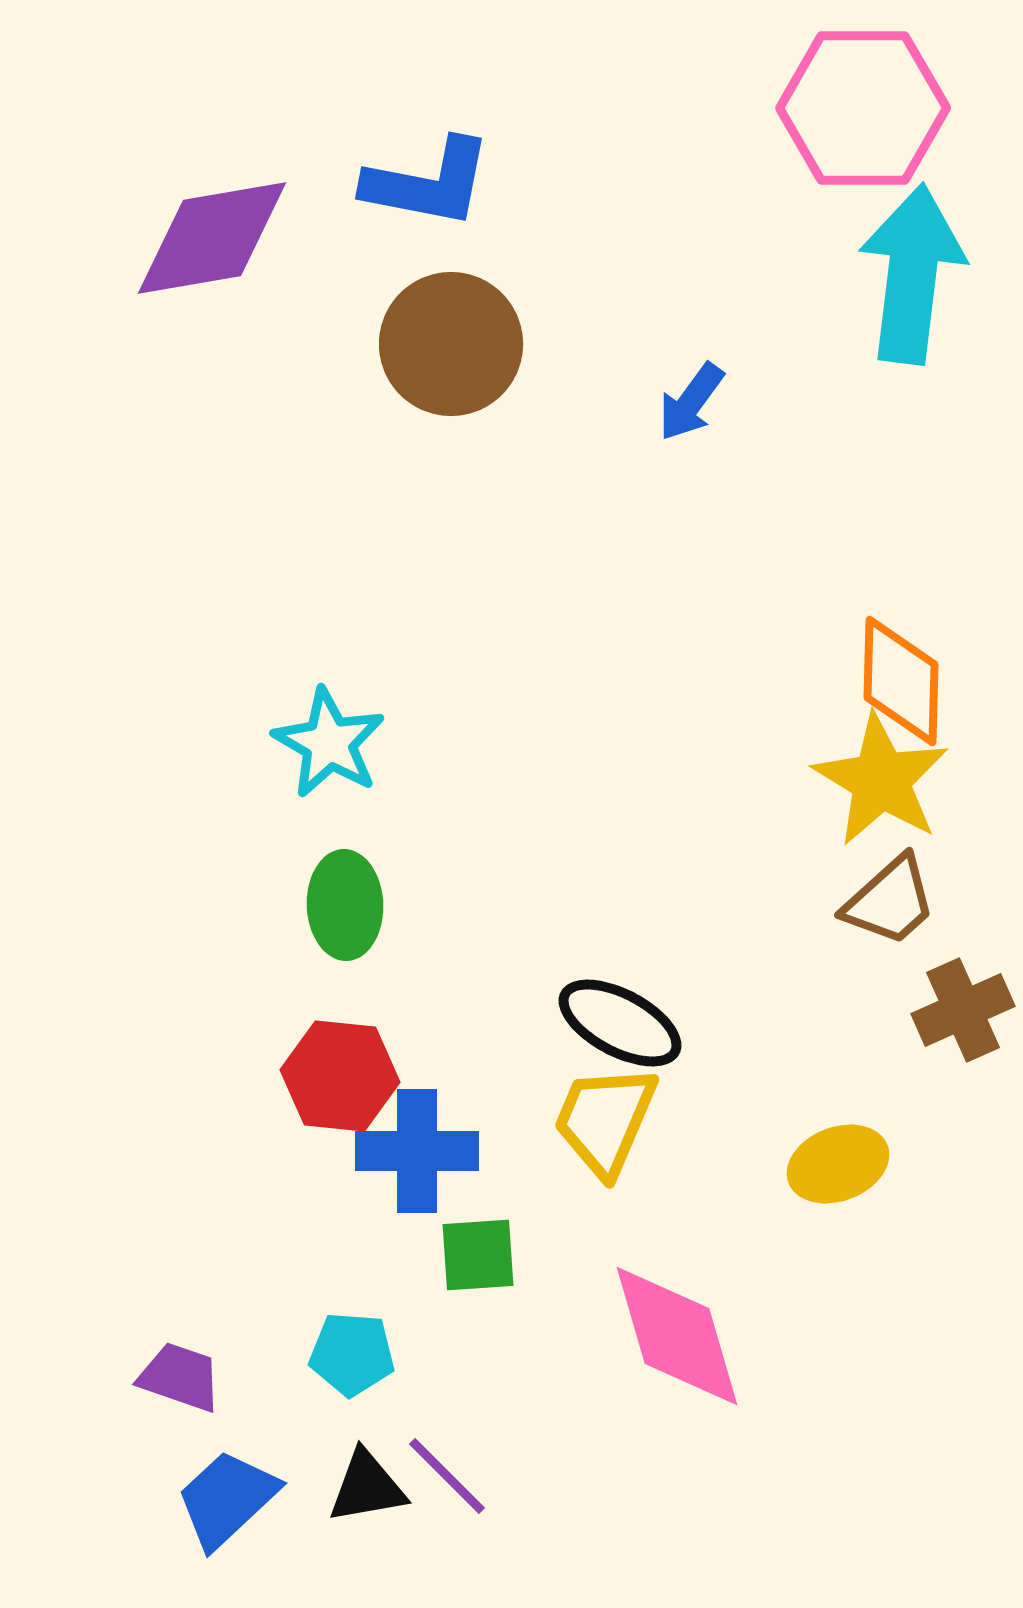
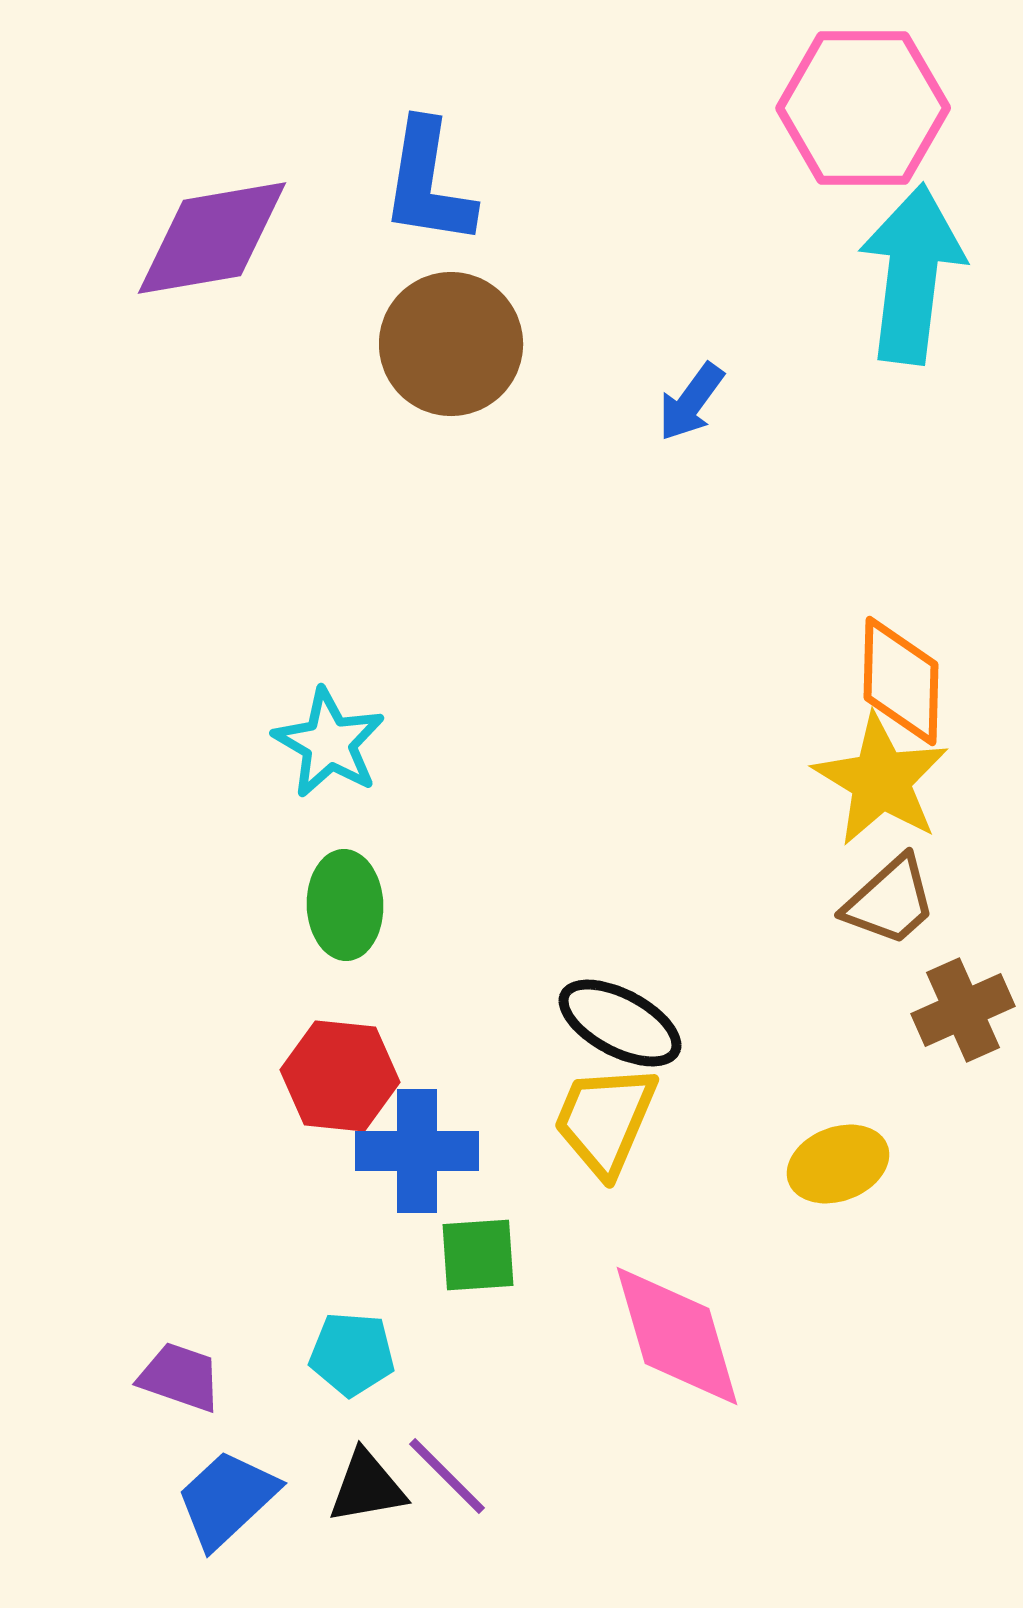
blue L-shape: rotated 88 degrees clockwise
